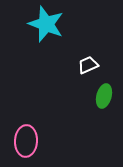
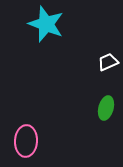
white trapezoid: moved 20 px right, 3 px up
green ellipse: moved 2 px right, 12 px down
